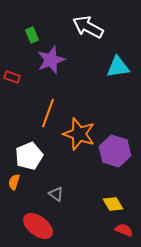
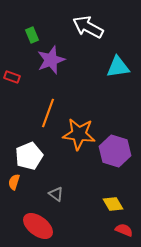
orange star: rotated 12 degrees counterclockwise
